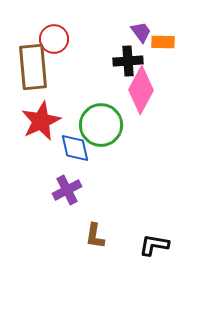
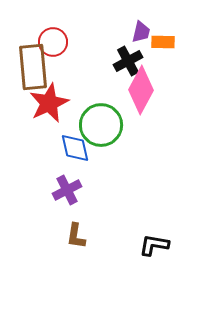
purple trapezoid: rotated 50 degrees clockwise
red circle: moved 1 px left, 3 px down
black cross: rotated 24 degrees counterclockwise
red star: moved 8 px right, 18 px up
brown L-shape: moved 19 px left
